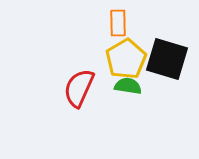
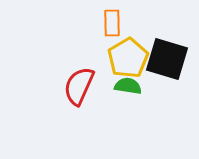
orange rectangle: moved 6 px left
yellow pentagon: moved 2 px right, 1 px up
red semicircle: moved 2 px up
